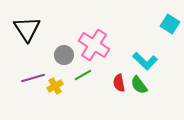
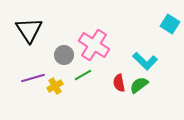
black triangle: moved 2 px right, 1 px down
green semicircle: rotated 90 degrees clockwise
